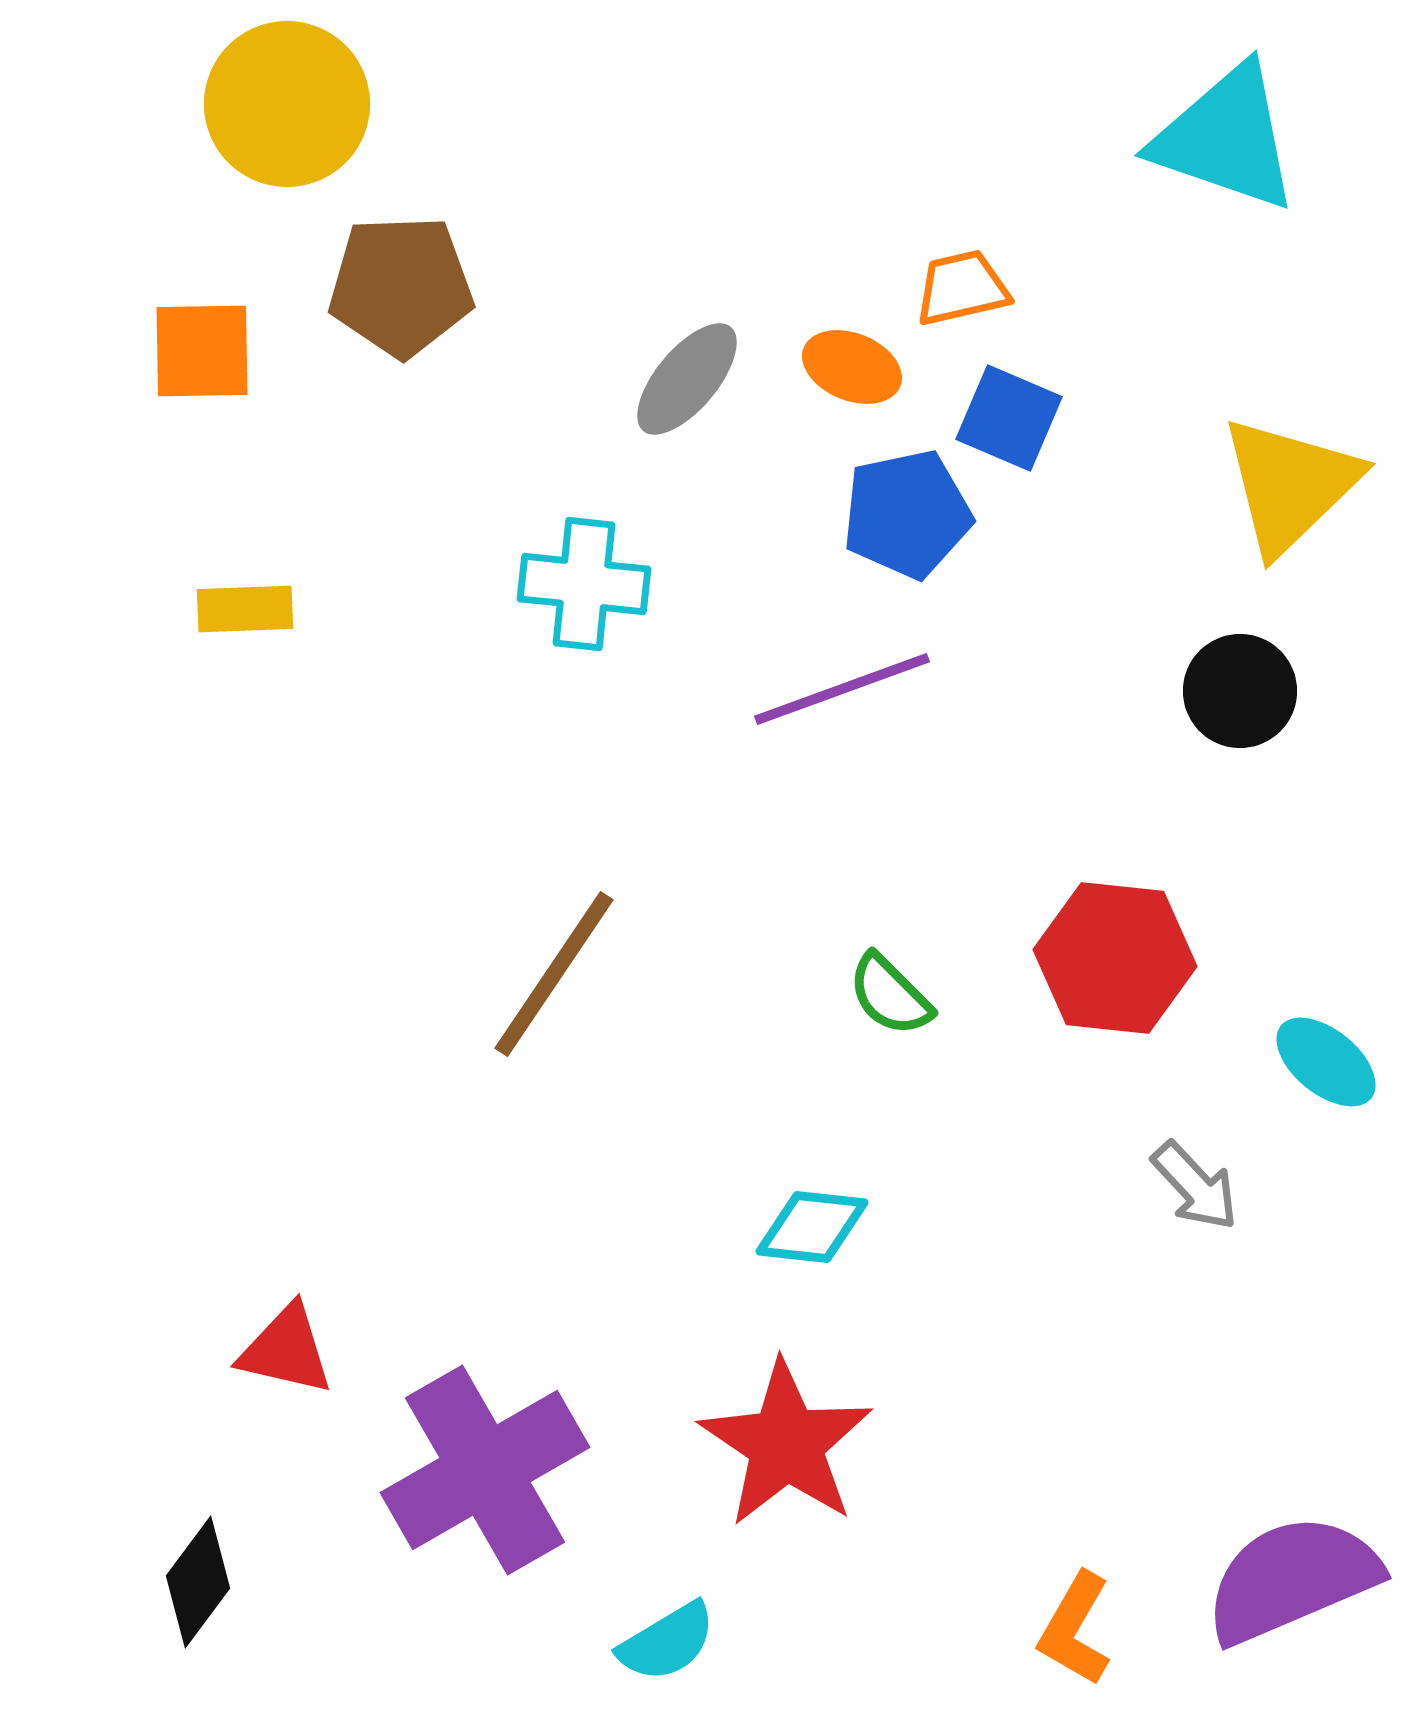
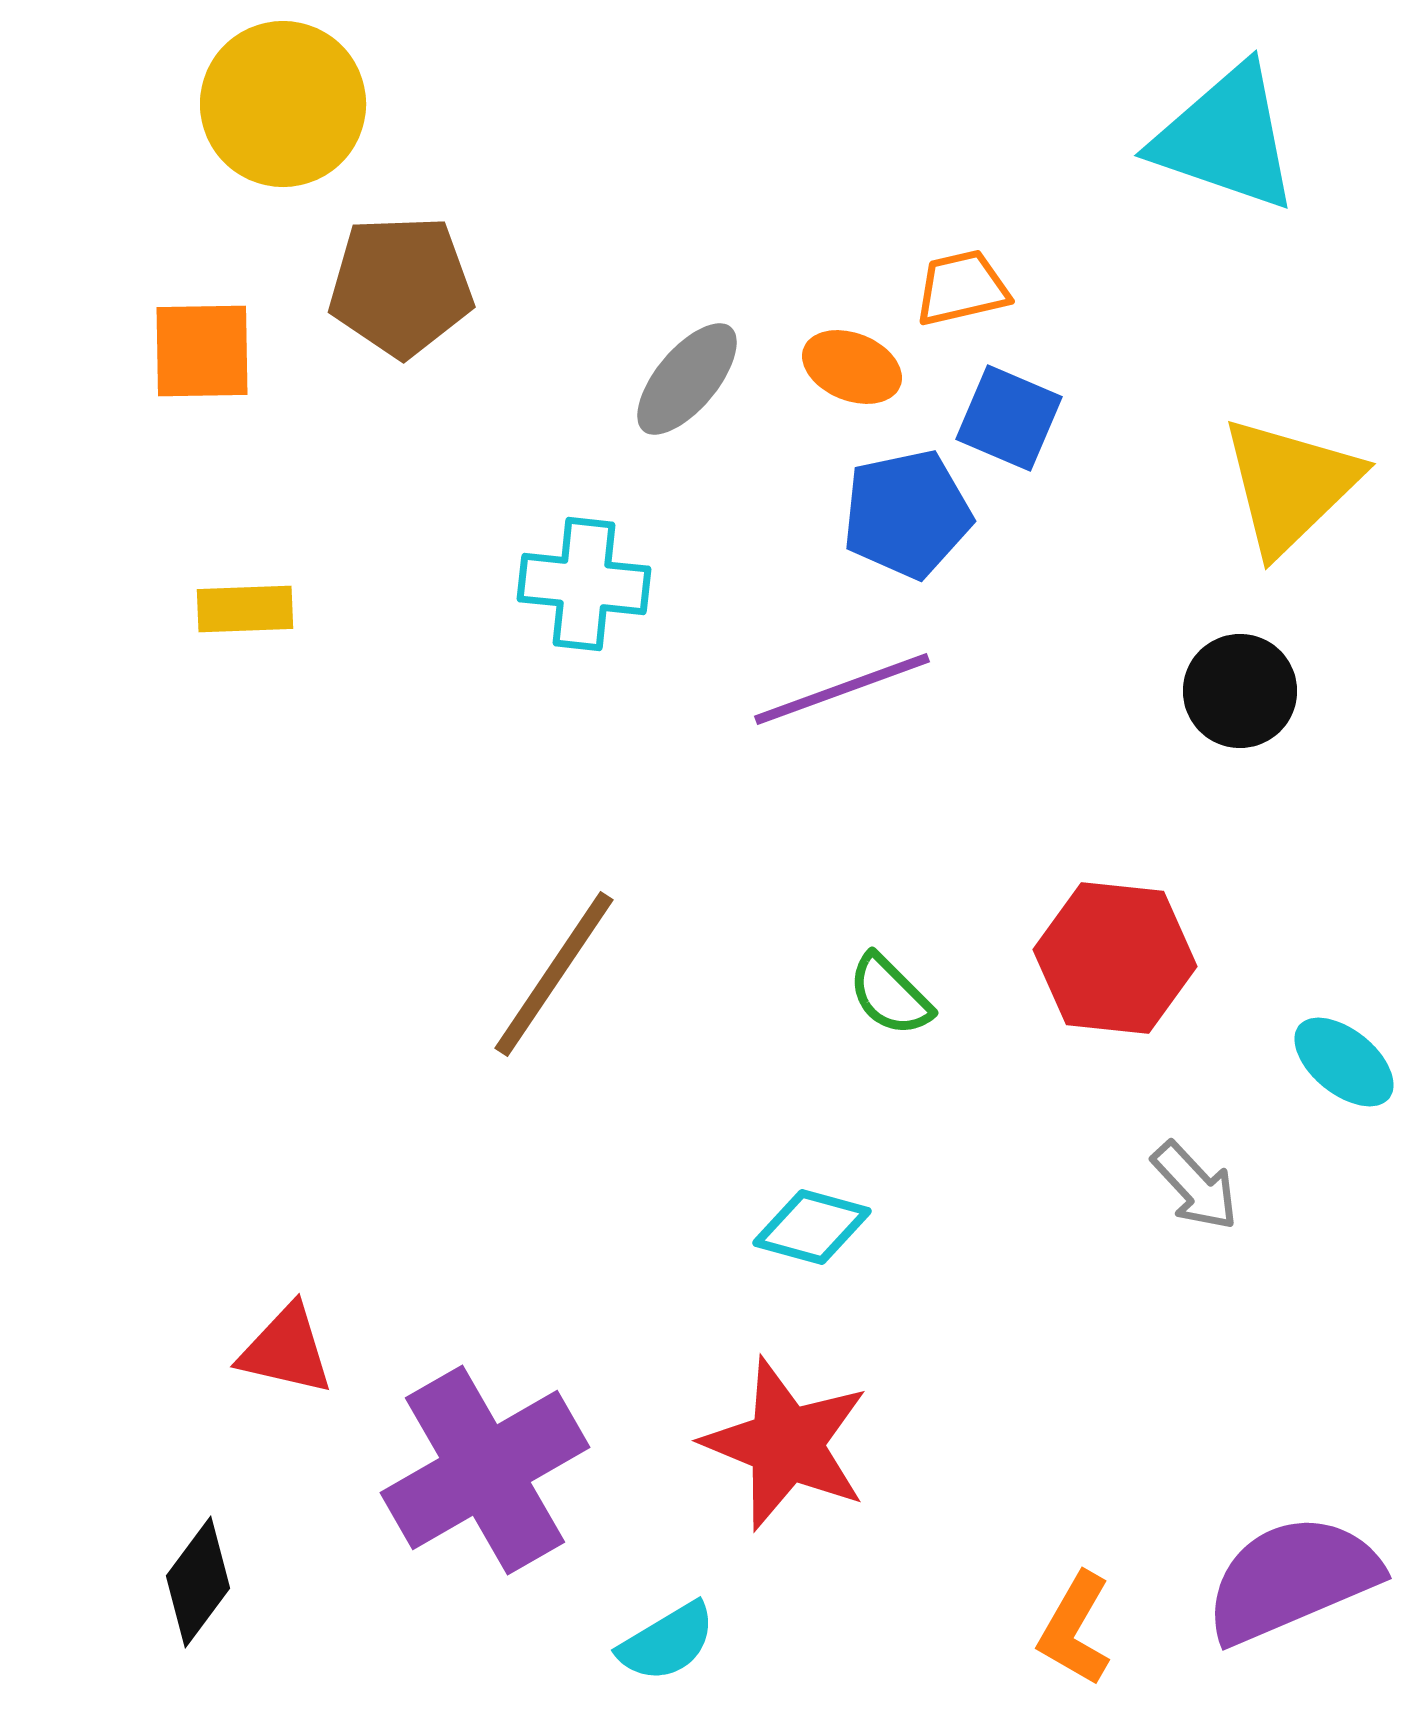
yellow circle: moved 4 px left
cyan ellipse: moved 18 px right
cyan diamond: rotated 9 degrees clockwise
red star: rotated 12 degrees counterclockwise
